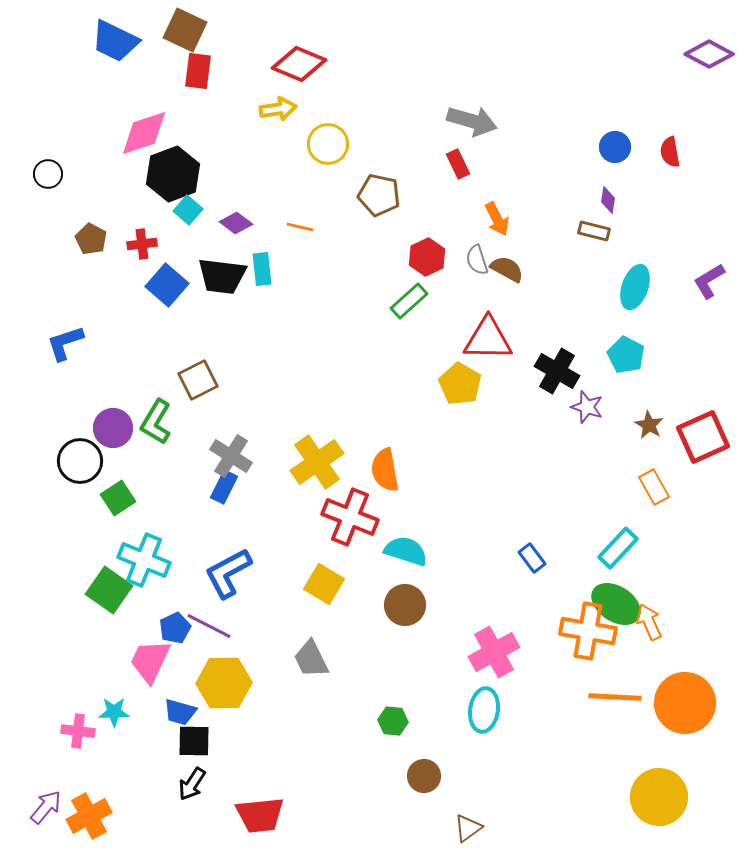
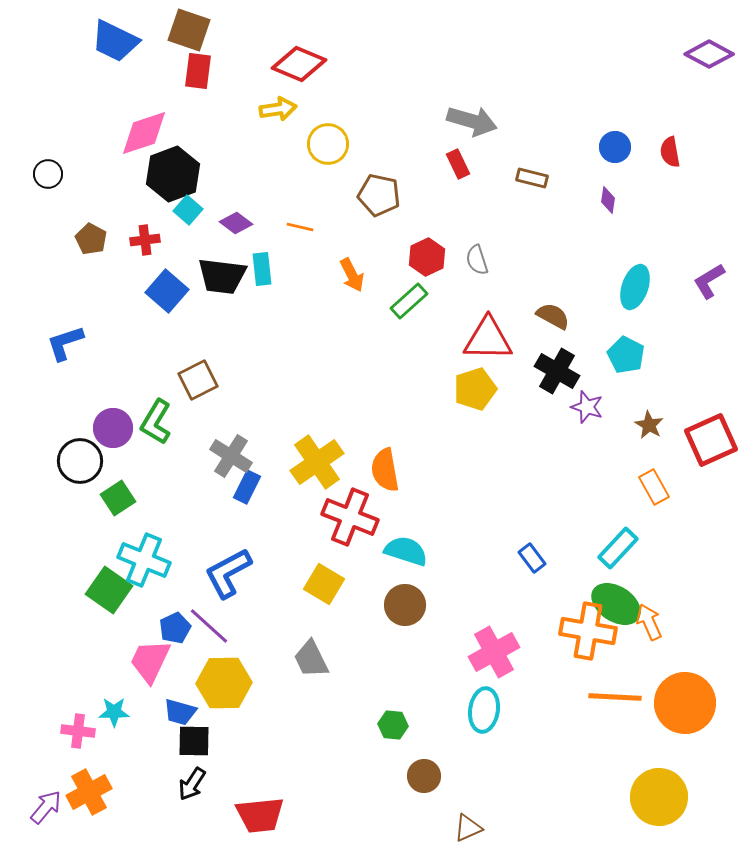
brown square at (185, 30): moved 4 px right; rotated 6 degrees counterclockwise
orange arrow at (497, 219): moved 145 px left, 56 px down
brown rectangle at (594, 231): moved 62 px left, 53 px up
red cross at (142, 244): moved 3 px right, 4 px up
brown semicircle at (507, 269): moved 46 px right, 47 px down
blue square at (167, 285): moved 6 px down
yellow pentagon at (460, 384): moved 15 px right, 5 px down; rotated 24 degrees clockwise
red square at (703, 437): moved 8 px right, 3 px down
blue rectangle at (224, 487): moved 23 px right
purple line at (209, 626): rotated 15 degrees clockwise
green hexagon at (393, 721): moved 4 px down
orange cross at (89, 816): moved 24 px up
brown triangle at (468, 828): rotated 12 degrees clockwise
